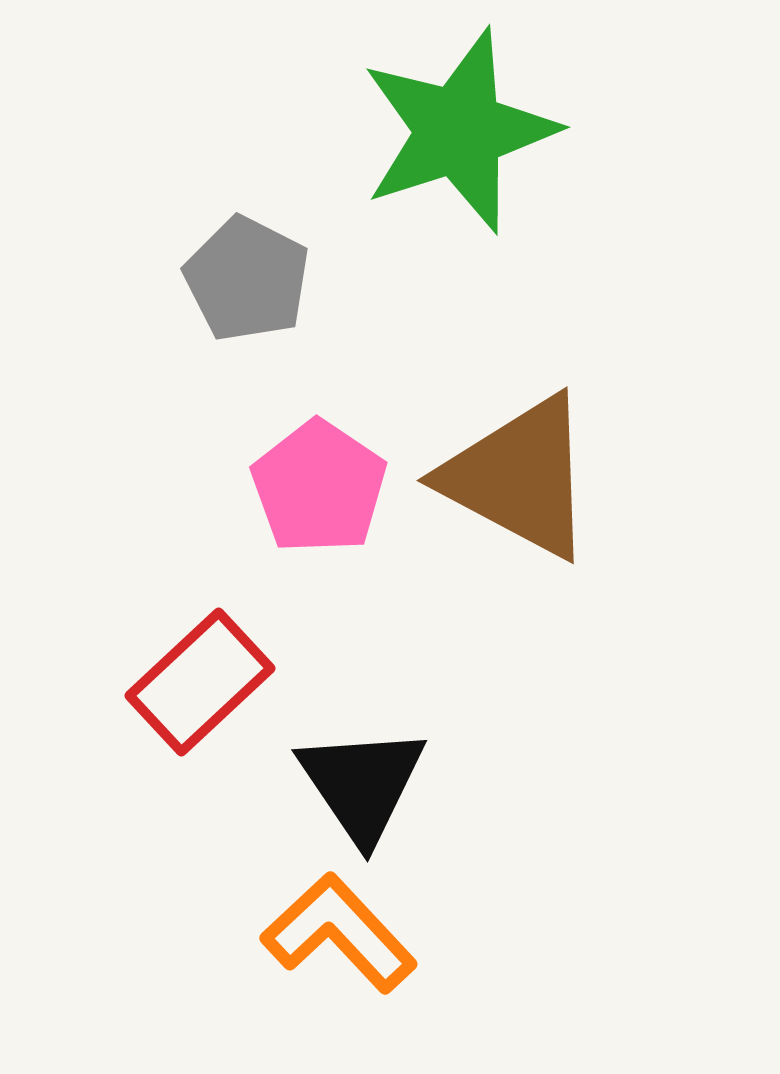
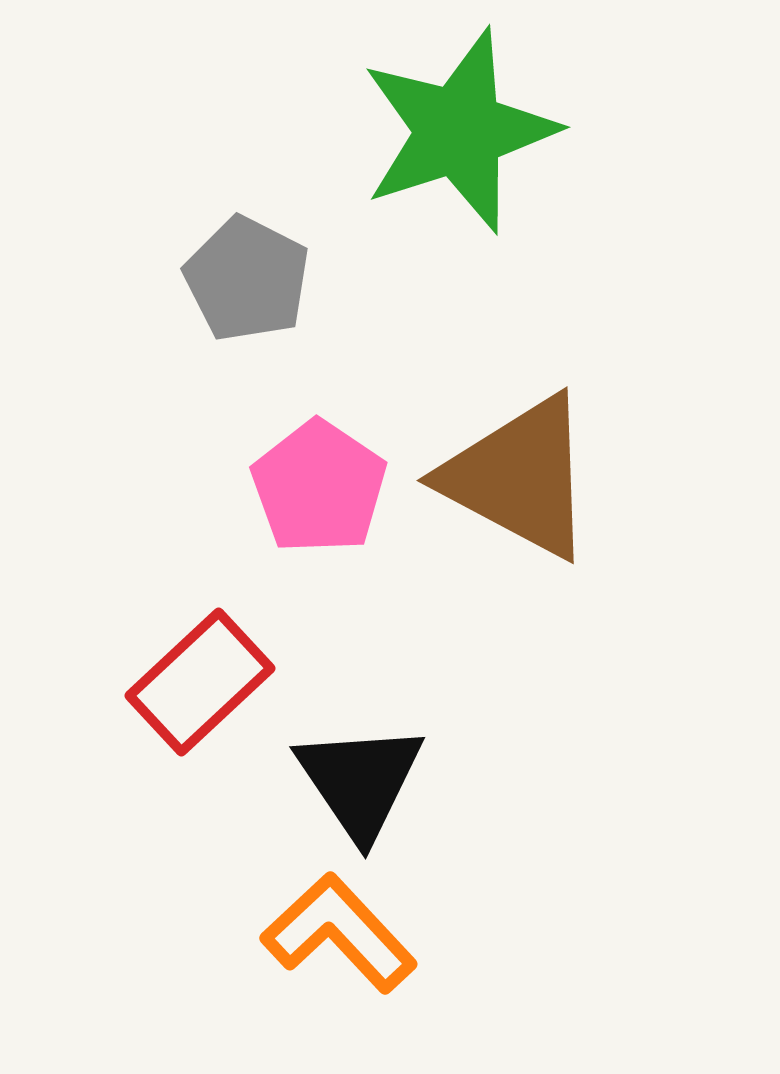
black triangle: moved 2 px left, 3 px up
